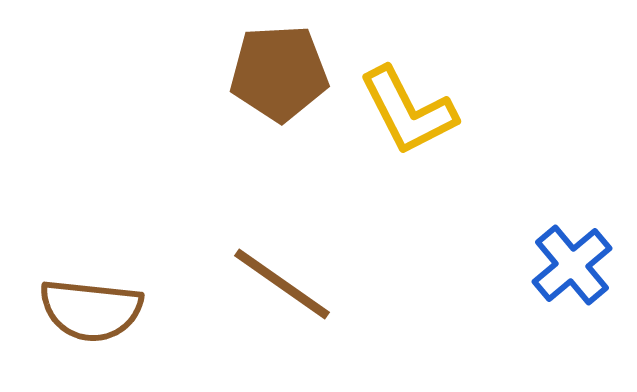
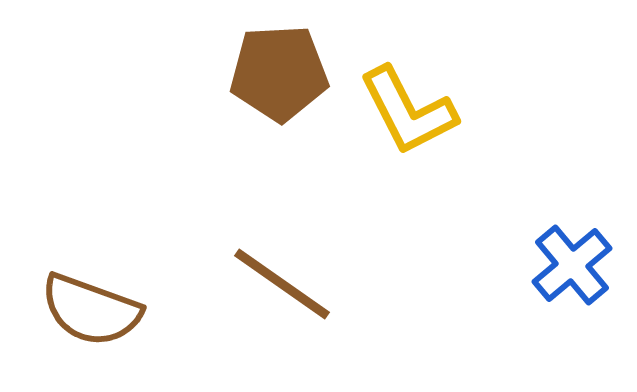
brown semicircle: rotated 14 degrees clockwise
